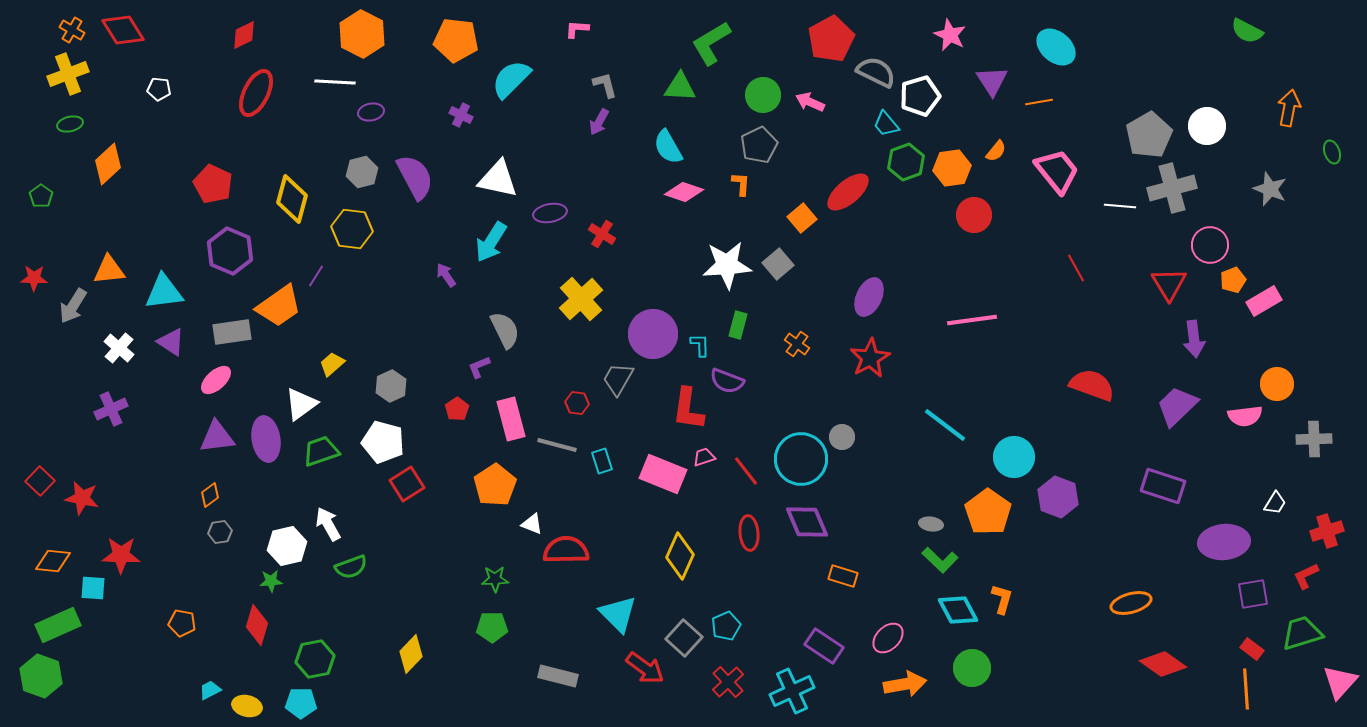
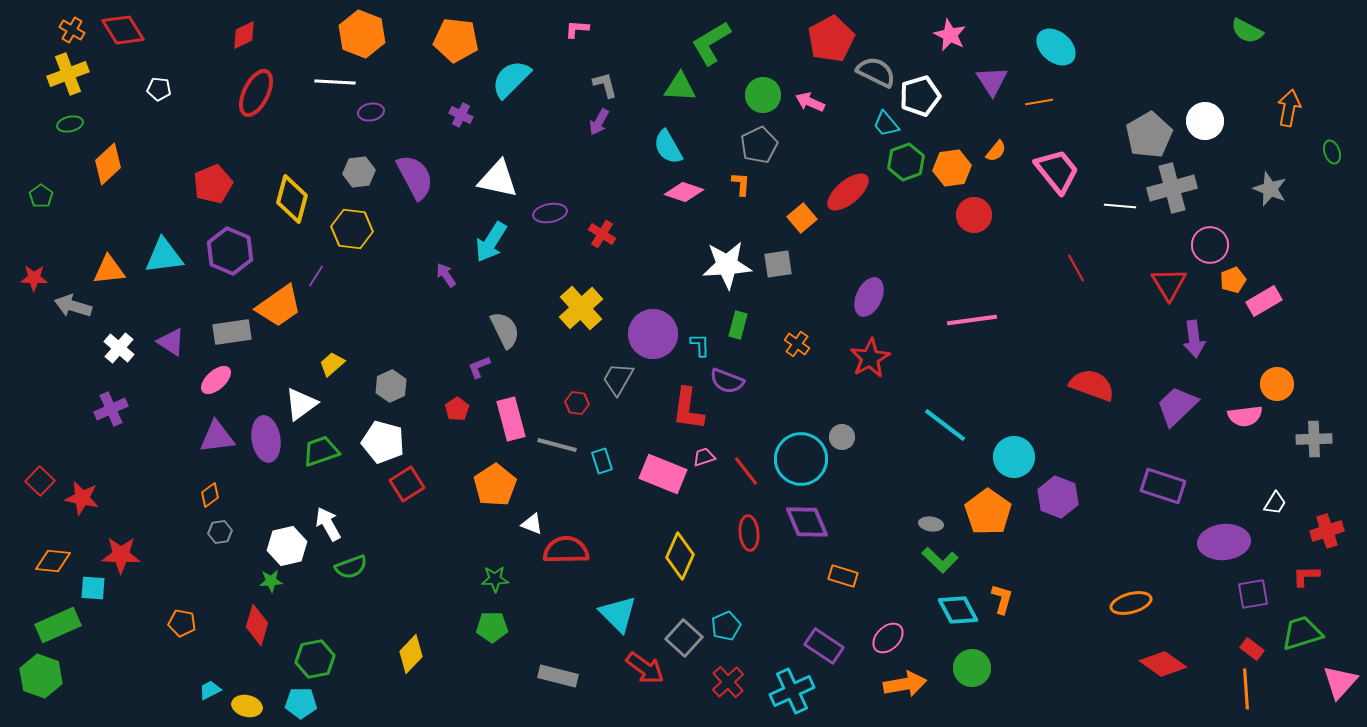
orange hexagon at (362, 34): rotated 6 degrees counterclockwise
white circle at (1207, 126): moved 2 px left, 5 px up
gray hexagon at (362, 172): moved 3 px left; rotated 8 degrees clockwise
red pentagon at (213, 184): rotated 24 degrees clockwise
gray square at (778, 264): rotated 32 degrees clockwise
cyan triangle at (164, 292): moved 36 px up
yellow cross at (581, 299): moved 9 px down
gray arrow at (73, 306): rotated 75 degrees clockwise
red L-shape at (1306, 576): rotated 24 degrees clockwise
